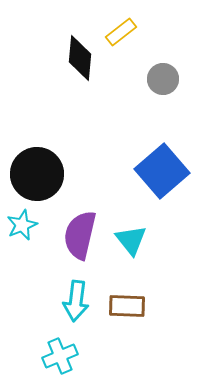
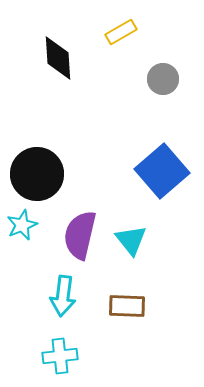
yellow rectangle: rotated 8 degrees clockwise
black diamond: moved 22 px left; rotated 9 degrees counterclockwise
cyan arrow: moved 13 px left, 5 px up
cyan cross: rotated 16 degrees clockwise
